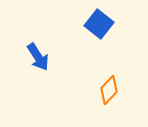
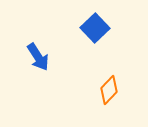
blue square: moved 4 px left, 4 px down; rotated 8 degrees clockwise
